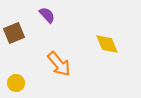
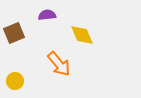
purple semicircle: rotated 54 degrees counterclockwise
yellow diamond: moved 25 px left, 9 px up
yellow circle: moved 1 px left, 2 px up
